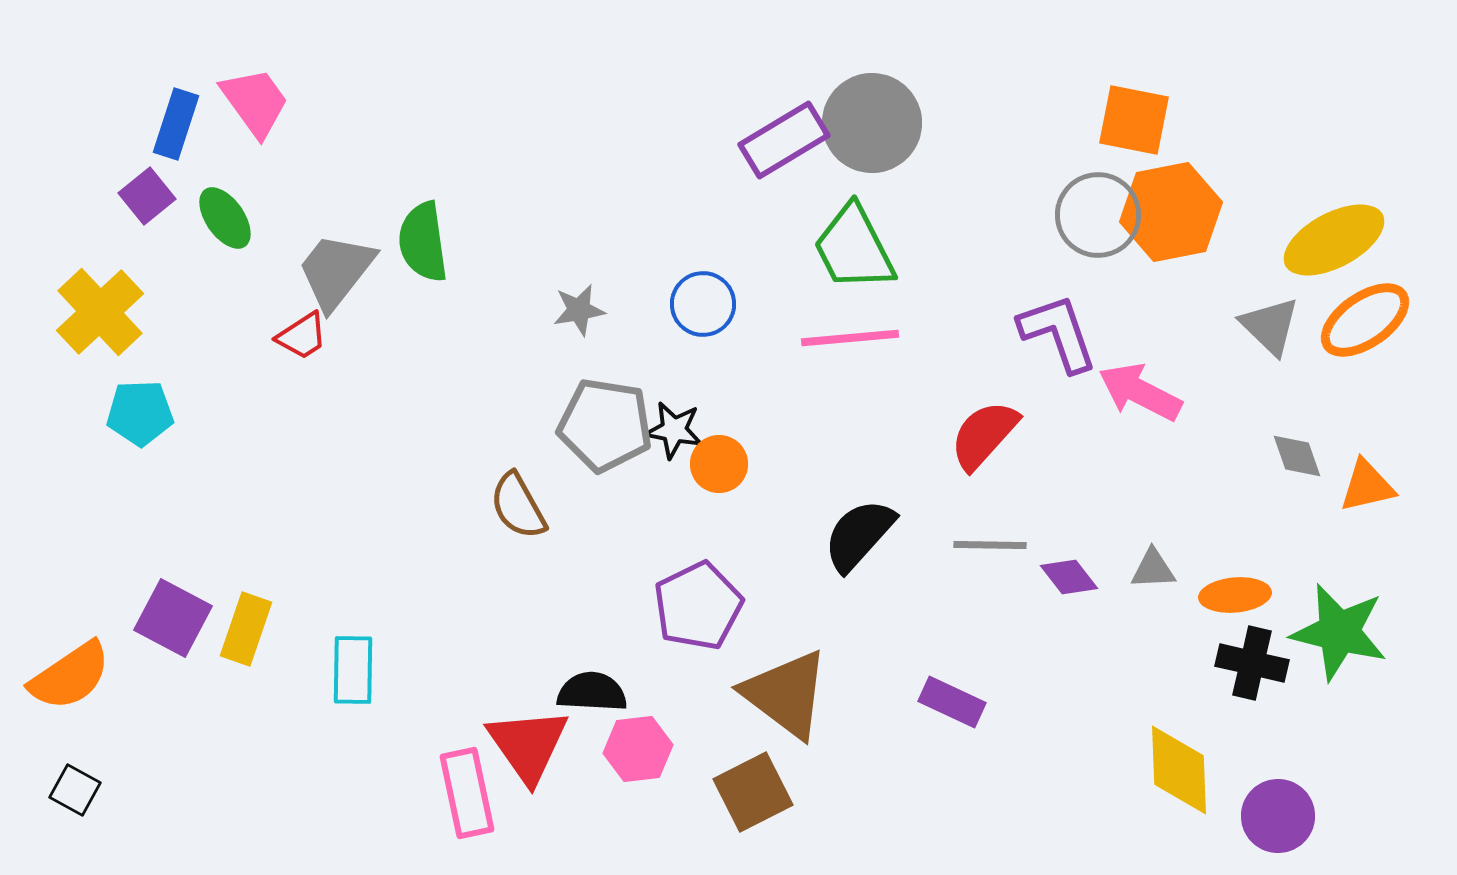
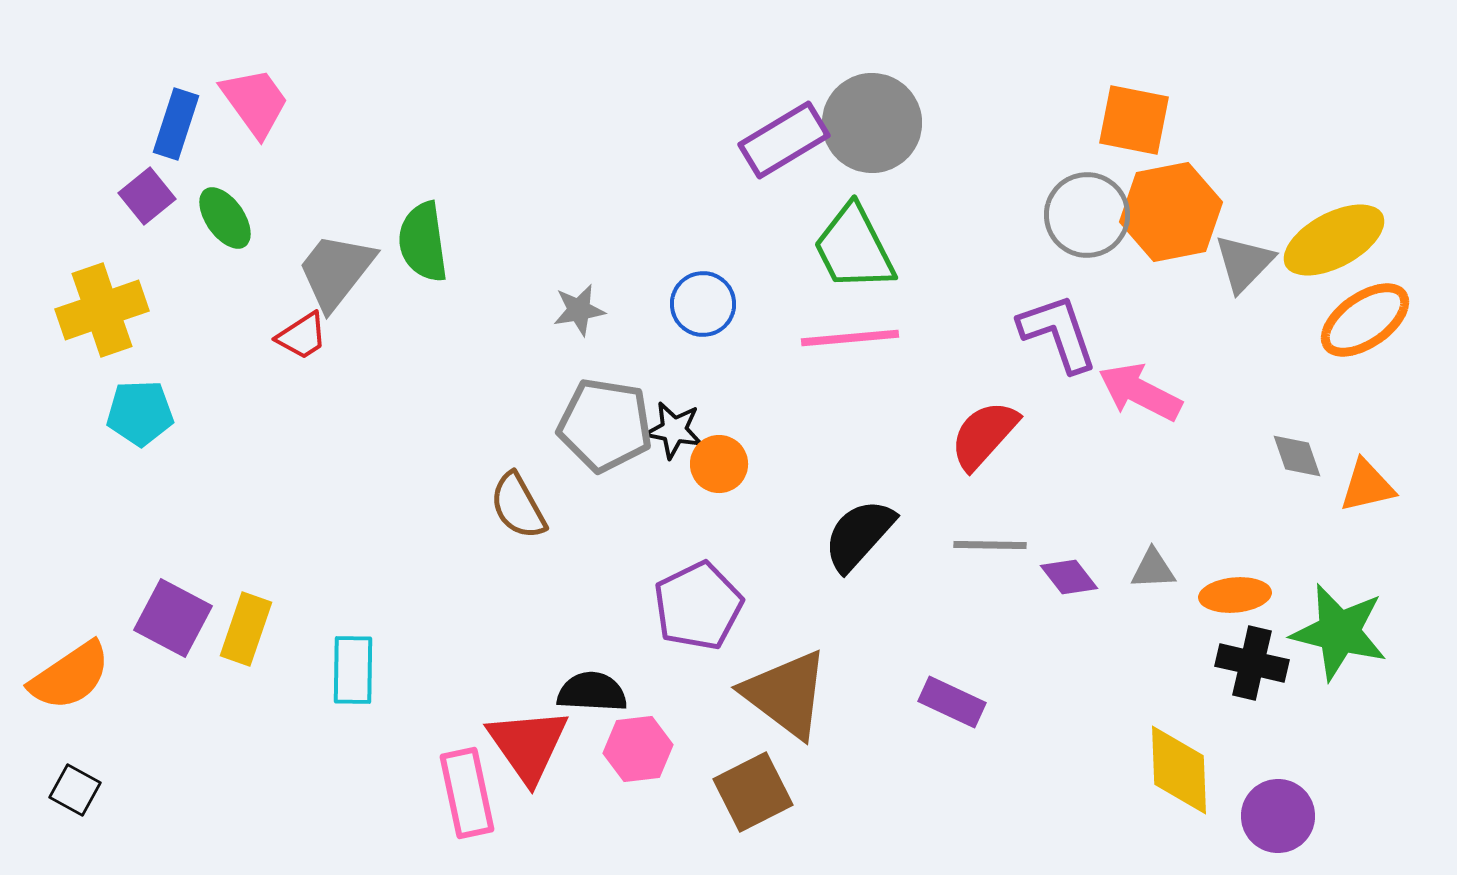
gray circle at (1098, 215): moved 11 px left
yellow cross at (100, 312): moved 2 px right, 2 px up; rotated 24 degrees clockwise
gray triangle at (1270, 326): moved 26 px left, 63 px up; rotated 30 degrees clockwise
